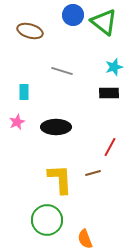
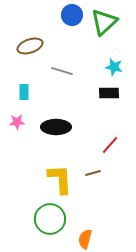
blue circle: moved 1 px left
green triangle: rotated 40 degrees clockwise
brown ellipse: moved 15 px down; rotated 35 degrees counterclockwise
cyan star: rotated 30 degrees clockwise
pink star: rotated 21 degrees clockwise
red line: moved 2 px up; rotated 12 degrees clockwise
green circle: moved 3 px right, 1 px up
orange semicircle: rotated 36 degrees clockwise
